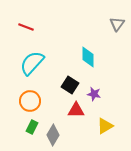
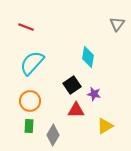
cyan diamond: rotated 10 degrees clockwise
black square: moved 2 px right; rotated 24 degrees clockwise
green rectangle: moved 3 px left, 1 px up; rotated 24 degrees counterclockwise
